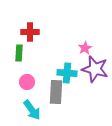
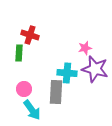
red cross: moved 3 px down; rotated 18 degrees clockwise
pink star: rotated 16 degrees clockwise
pink circle: moved 3 px left, 7 px down
